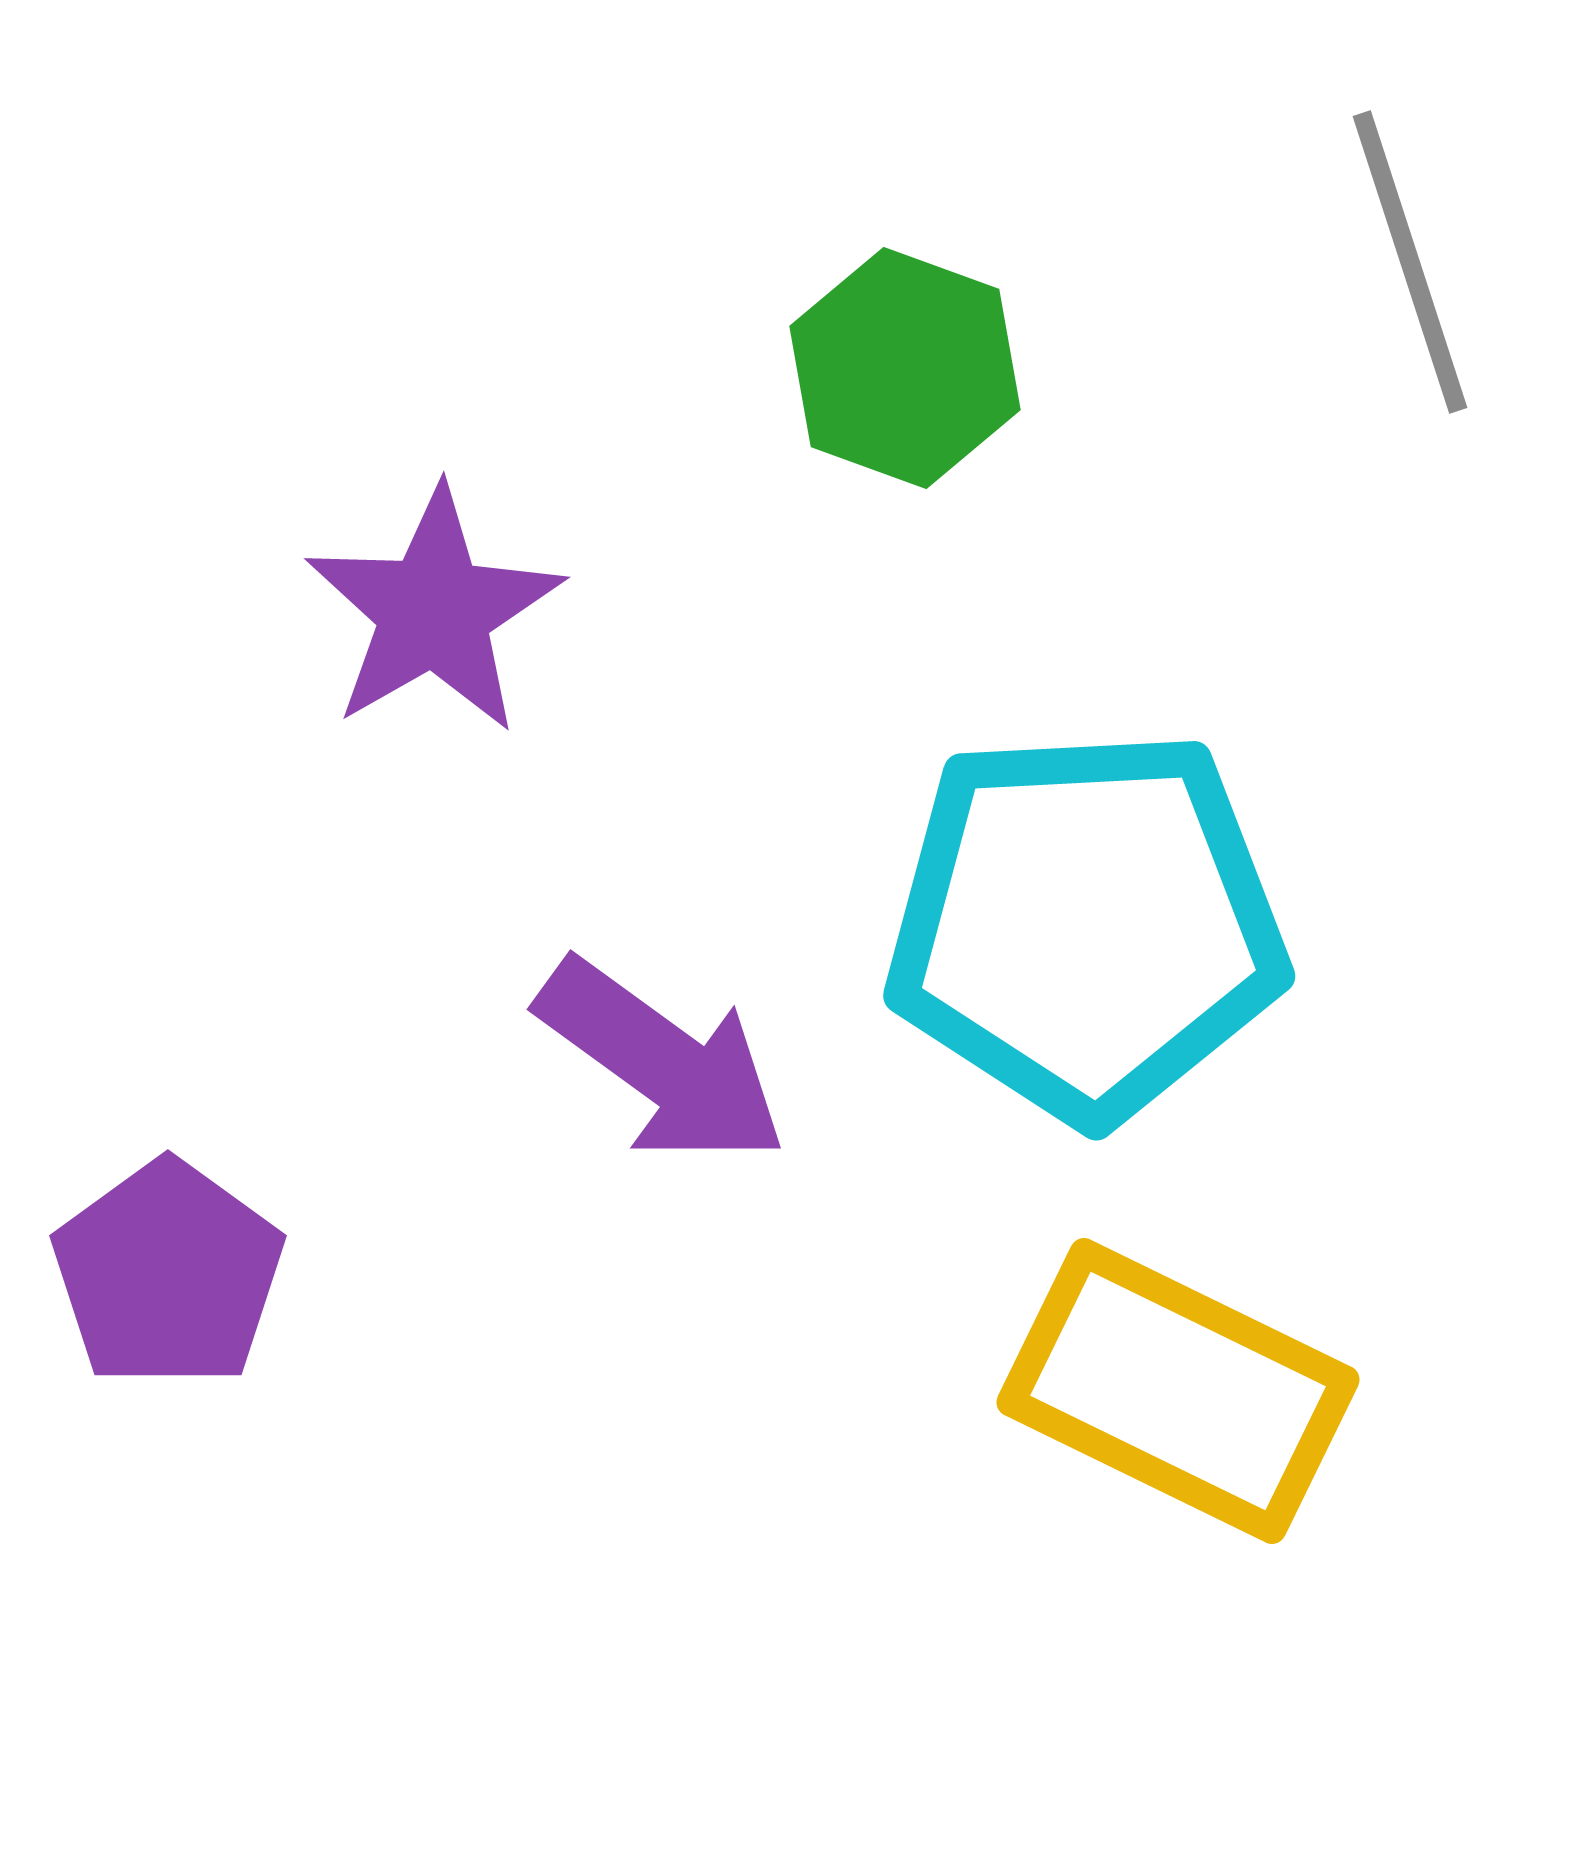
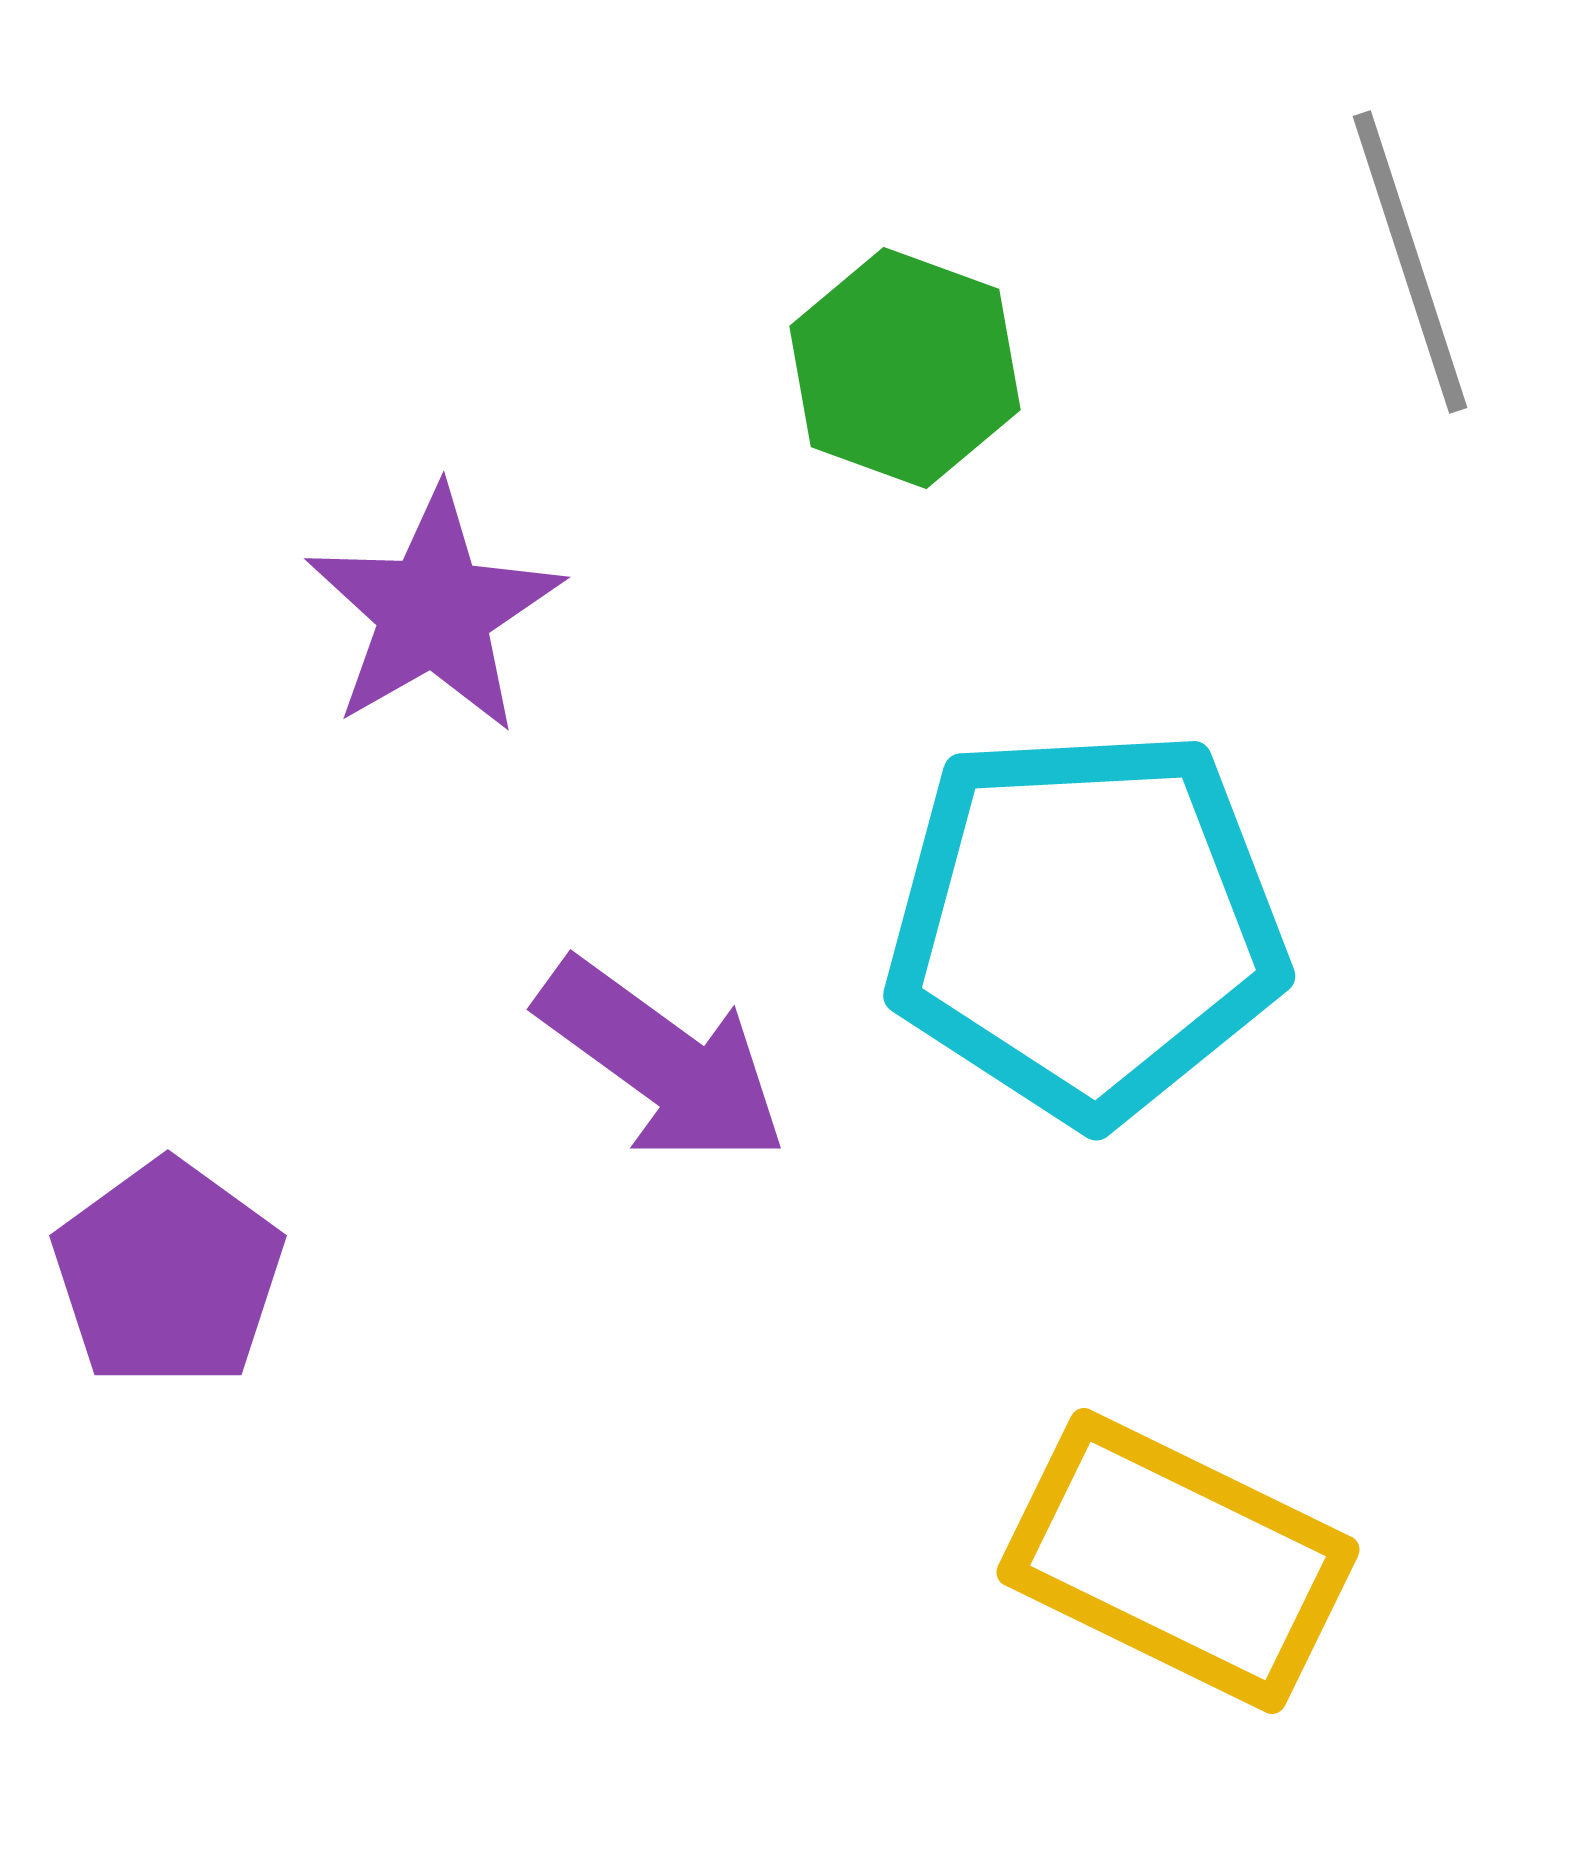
yellow rectangle: moved 170 px down
